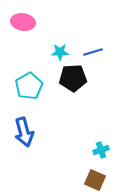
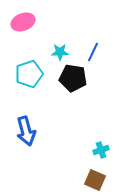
pink ellipse: rotated 30 degrees counterclockwise
blue line: rotated 48 degrees counterclockwise
black pentagon: rotated 12 degrees clockwise
cyan pentagon: moved 12 px up; rotated 12 degrees clockwise
blue arrow: moved 2 px right, 1 px up
